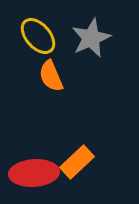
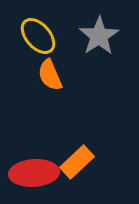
gray star: moved 8 px right, 2 px up; rotated 9 degrees counterclockwise
orange semicircle: moved 1 px left, 1 px up
